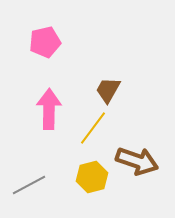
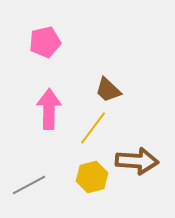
brown trapezoid: rotated 76 degrees counterclockwise
brown arrow: rotated 15 degrees counterclockwise
